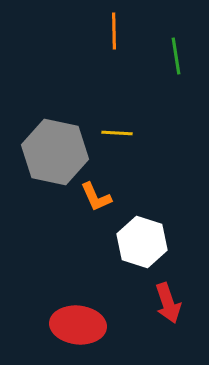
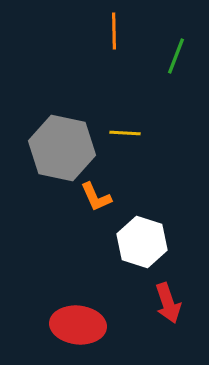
green line: rotated 30 degrees clockwise
yellow line: moved 8 px right
gray hexagon: moved 7 px right, 4 px up
